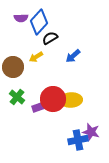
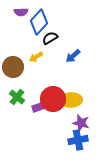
purple semicircle: moved 6 px up
purple star: moved 10 px left, 9 px up
